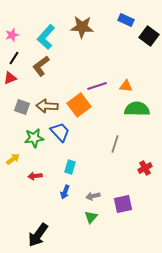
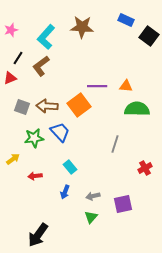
pink star: moved 1 px left, 5 px up
black line: moved 4 px right
purple line: rotated 18 degrees clockwise
cyan rectangle: rotated 56 degrees counterclockwise
